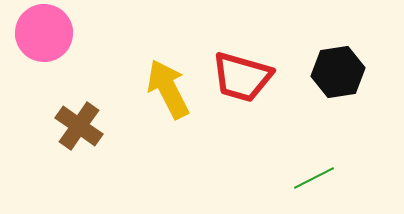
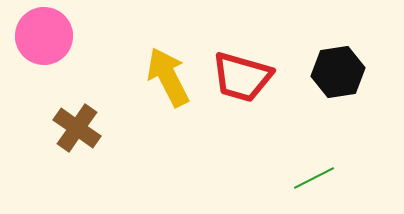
pink circle: moved 3 px down
yellow arrow: moved 12 px up
brown cross: moved 2 px left, 2 px down
